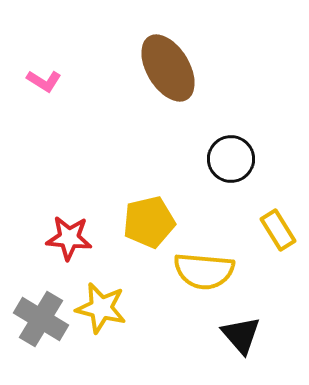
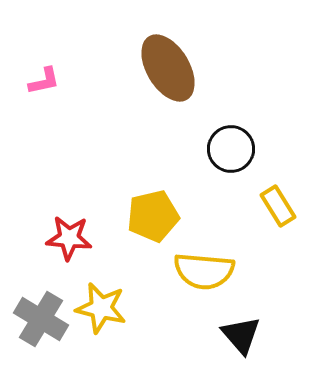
pink L-shape: rotated 44 degrees counterclockwise
black circle: moved 10 px up
yellow pentagon: moved 4 px right, 6 px up
yellow rectangle: moved 24 px up
